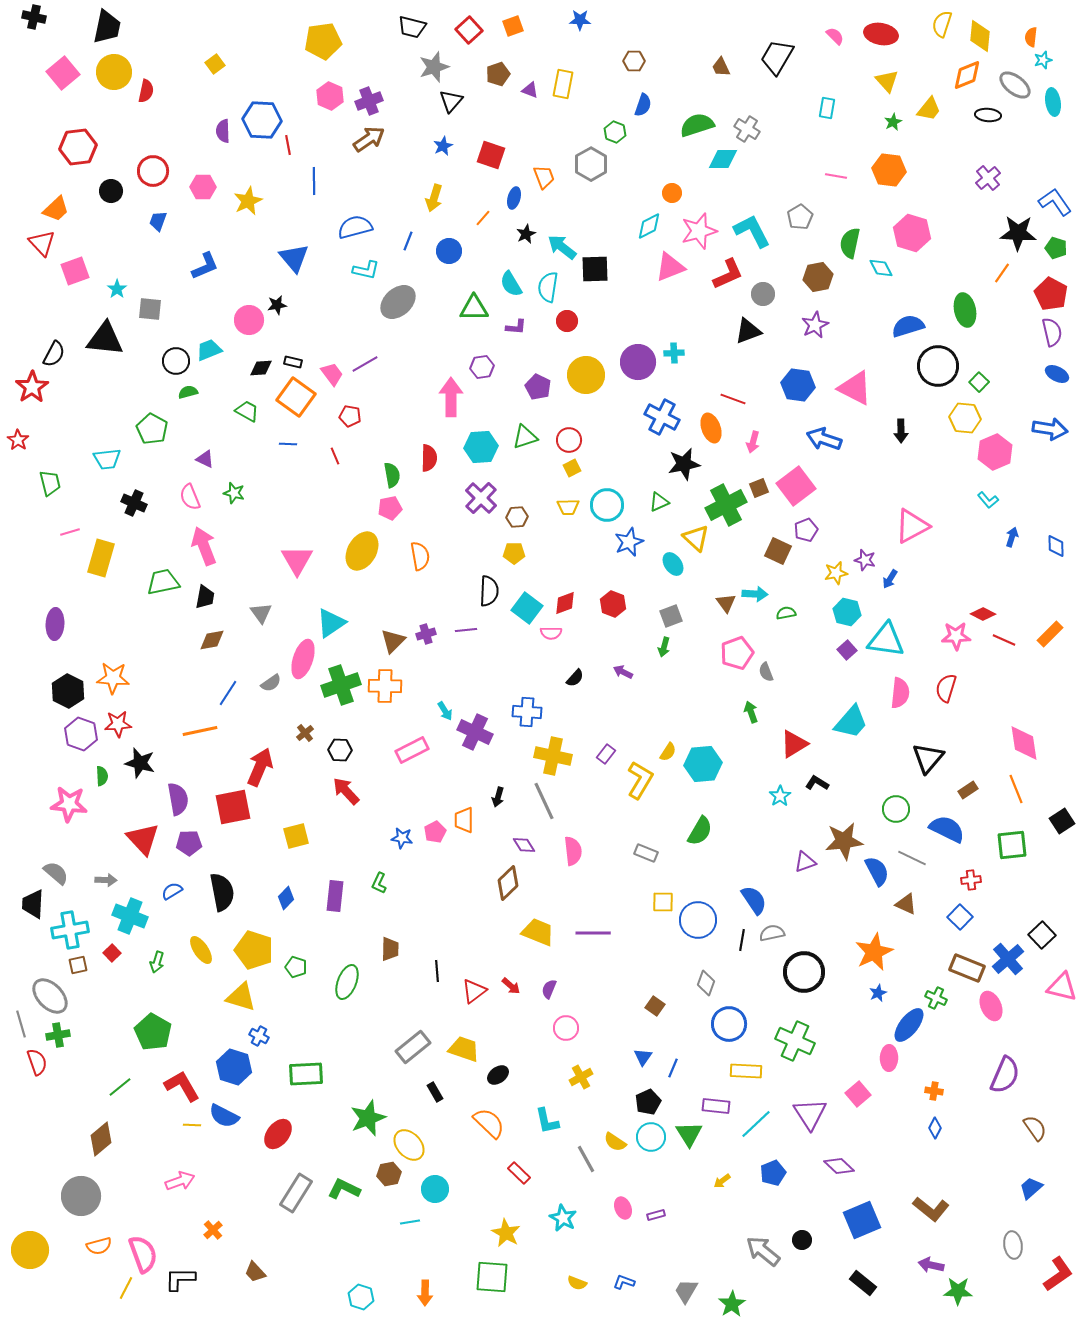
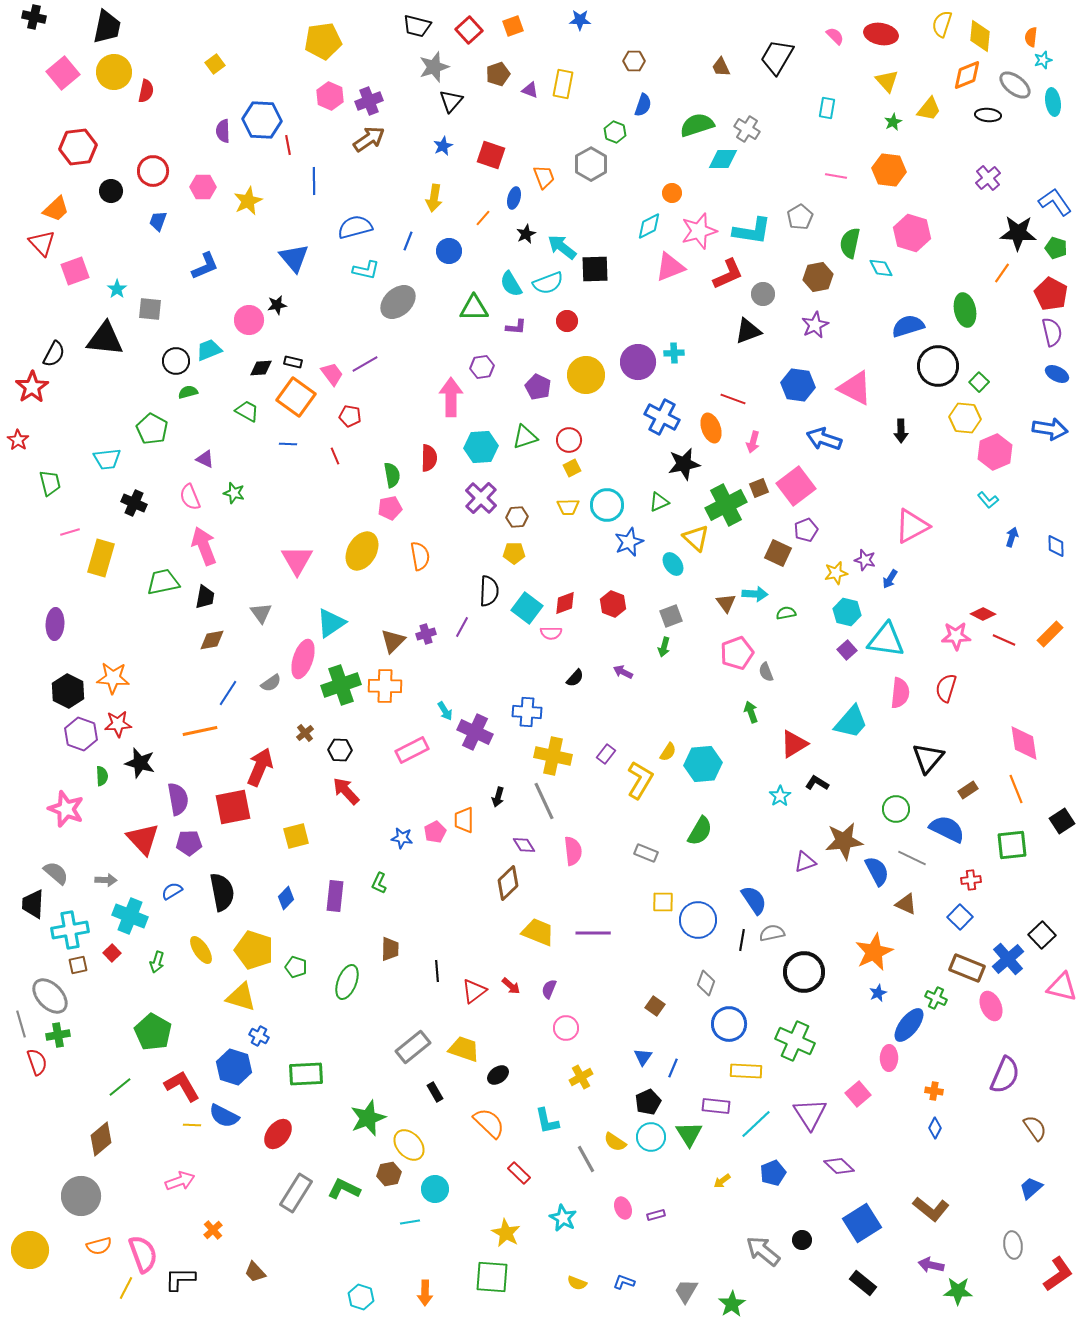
black trapezoid at (412, 27): moved 5 px right, 1 px up
yellow arrow at (434, 198): rotated 8 degrees counterclockwise
cyan L-shape at (752, 231): rotated 126 degrees clockwise
cyan semicircle at (548, 287): moved 4 px up; rotated 120 degrees counterclockwise
brown square at (778, 551): moved 2 px down
purple line at (466, 630): moved 4 px left, 3 px up; rotated 55 degrees counterclockwise
pink star at (69, 804): moved 3 px left, 5 px down; rotated 15 degrees clockwise
blue square at (862, 1220): moved 3 px down; rotated 9 degrees counterclockwise
